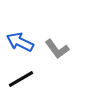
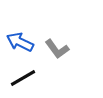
black line: moved 2 px right, 1 px up
